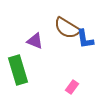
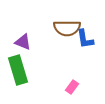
brown semicircle: rotated 32 degrees counterclockwise
purple triangle: moved 12 px left, 1 px down
